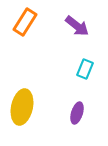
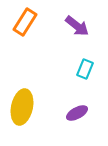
purple ellipse: rotated 45 degrees clockwise
